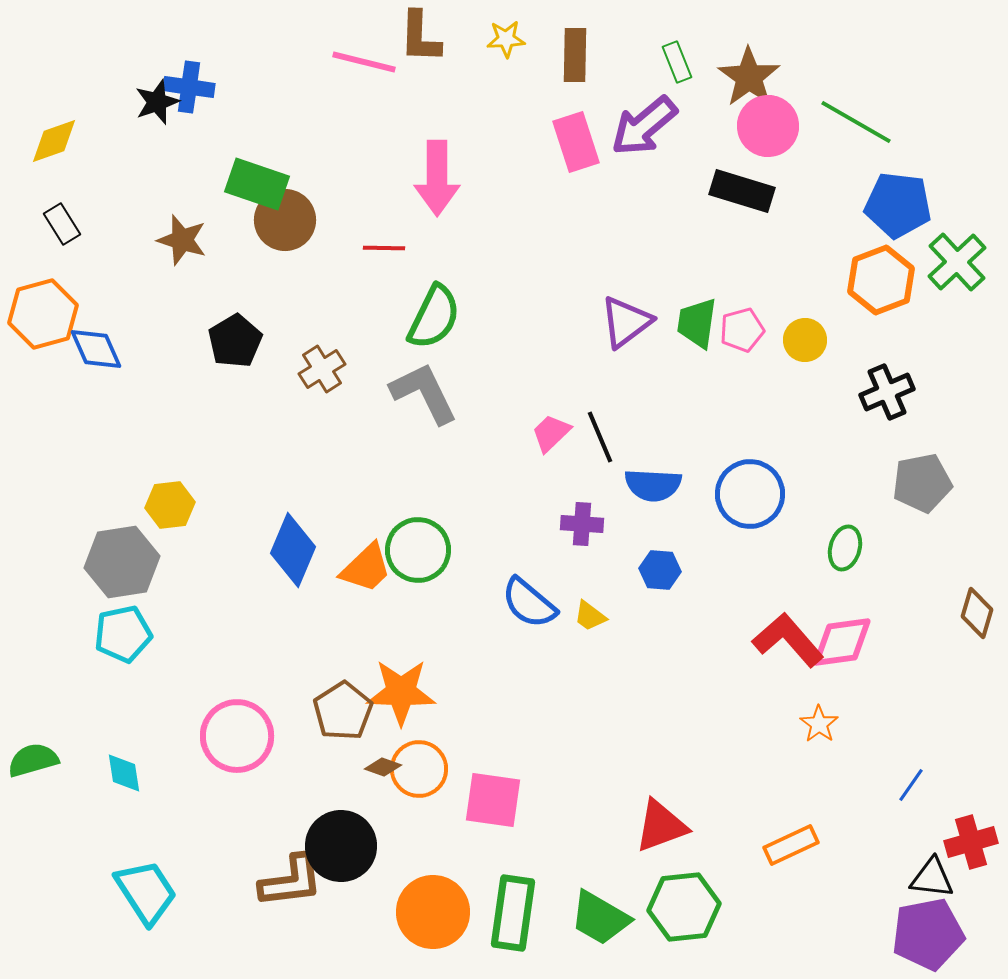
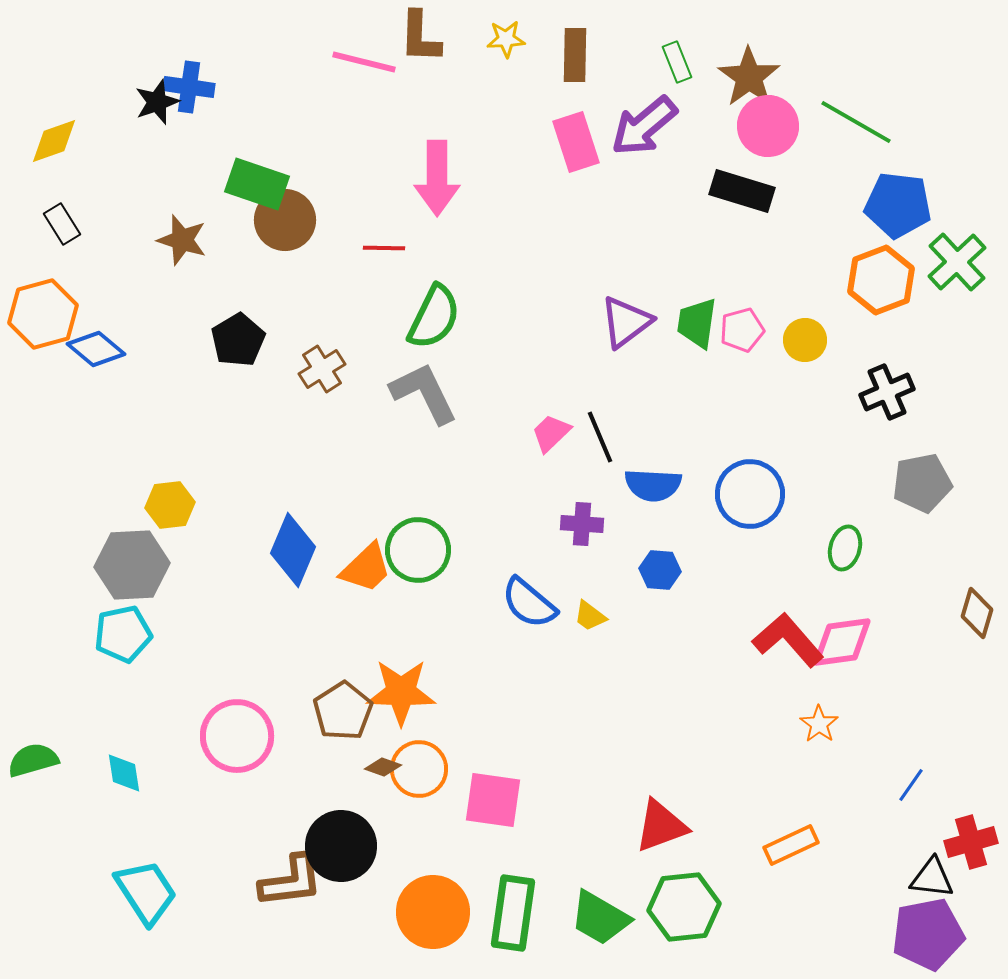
black pentagon at (235, 341): moved 3 px right, 1 px up
blue diamond at (96, 349): rotated 26 degrees counterclockwise
gray hexagon at (122, 562): moved 10 px right, 3 px down; rotated 6 degrees clockwise
